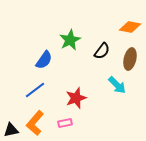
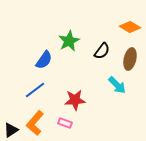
orange diamond: rotated 20 degrees clockwise
green star: moved 1 px left, 1 px down
red star: moved 1 px left, 2 px down; rotated 15 degrees clockwise
pink rectangle: rotated 32 degrees clockwise
black triangle: rotated 21 degrees counterclockwise
